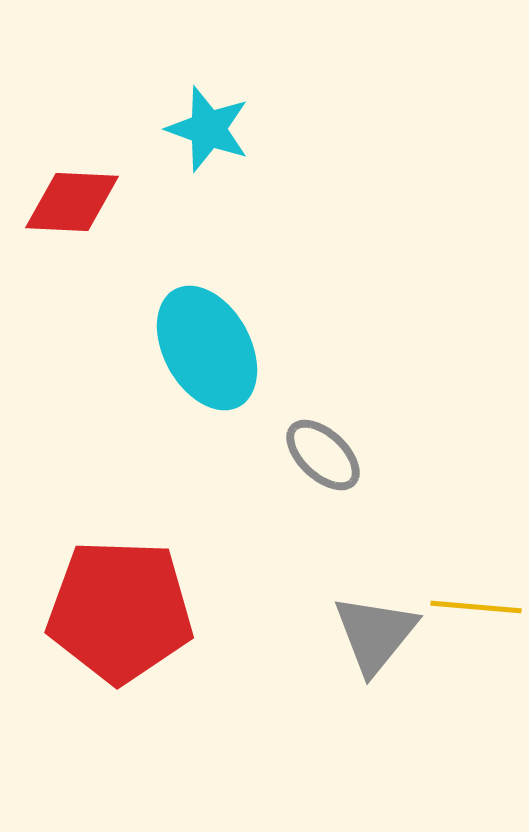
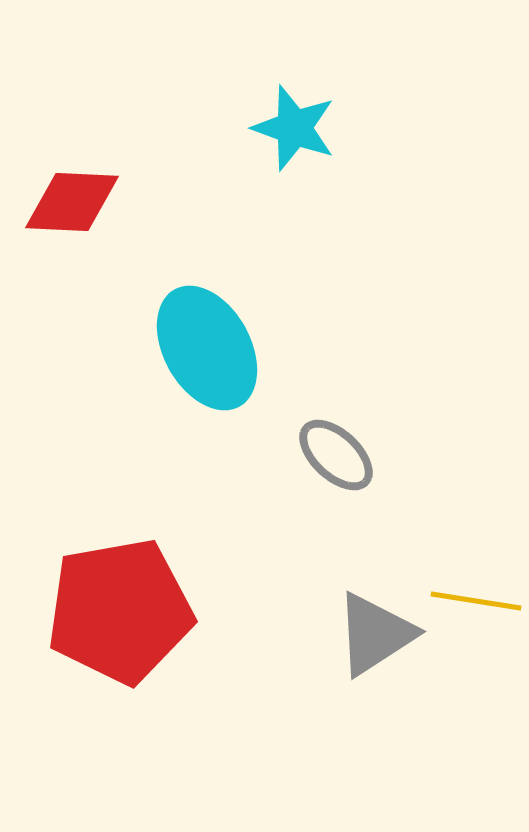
cyan star: moved 86 px right, 1 px up
gray ellipse: moved 13 px right
yellow line: moved 6 px up; rotated 4 degrees clockwise
red pentagon: rotated 12 degrees counterclockwise
gray triangle: rotated 18 degrees clockwise
